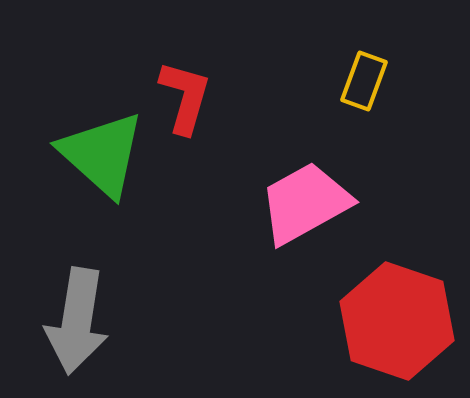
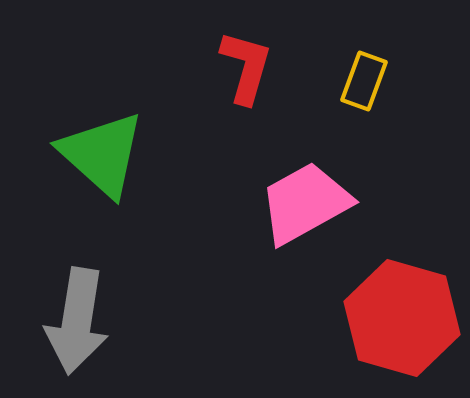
red L-shape: moved 61 px right, 30 px up
red hexagon: moved 5 px right, 3 px up; rotated 3 degrees counterclockwise
